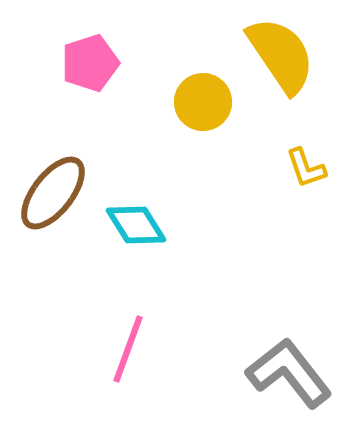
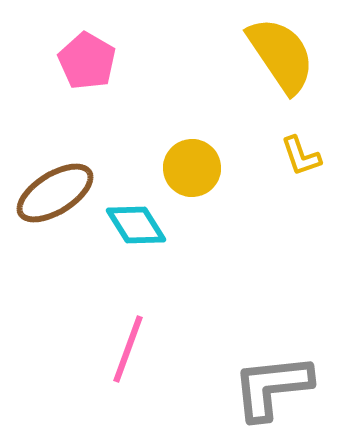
pink pentagon: moved 3 px left, 2 px up; rotated 24 degrees counterclockwise
yellow circle: moved 11 px left, 66 px down
yellow L-shape: moved 5 px left, 12 px up
brown ellipse: moved 2 px right; rotated 20 degrees clockwise
gray L-shape: moved 17 px left, 14 px down; rotated 58 degrees counterclockwise
